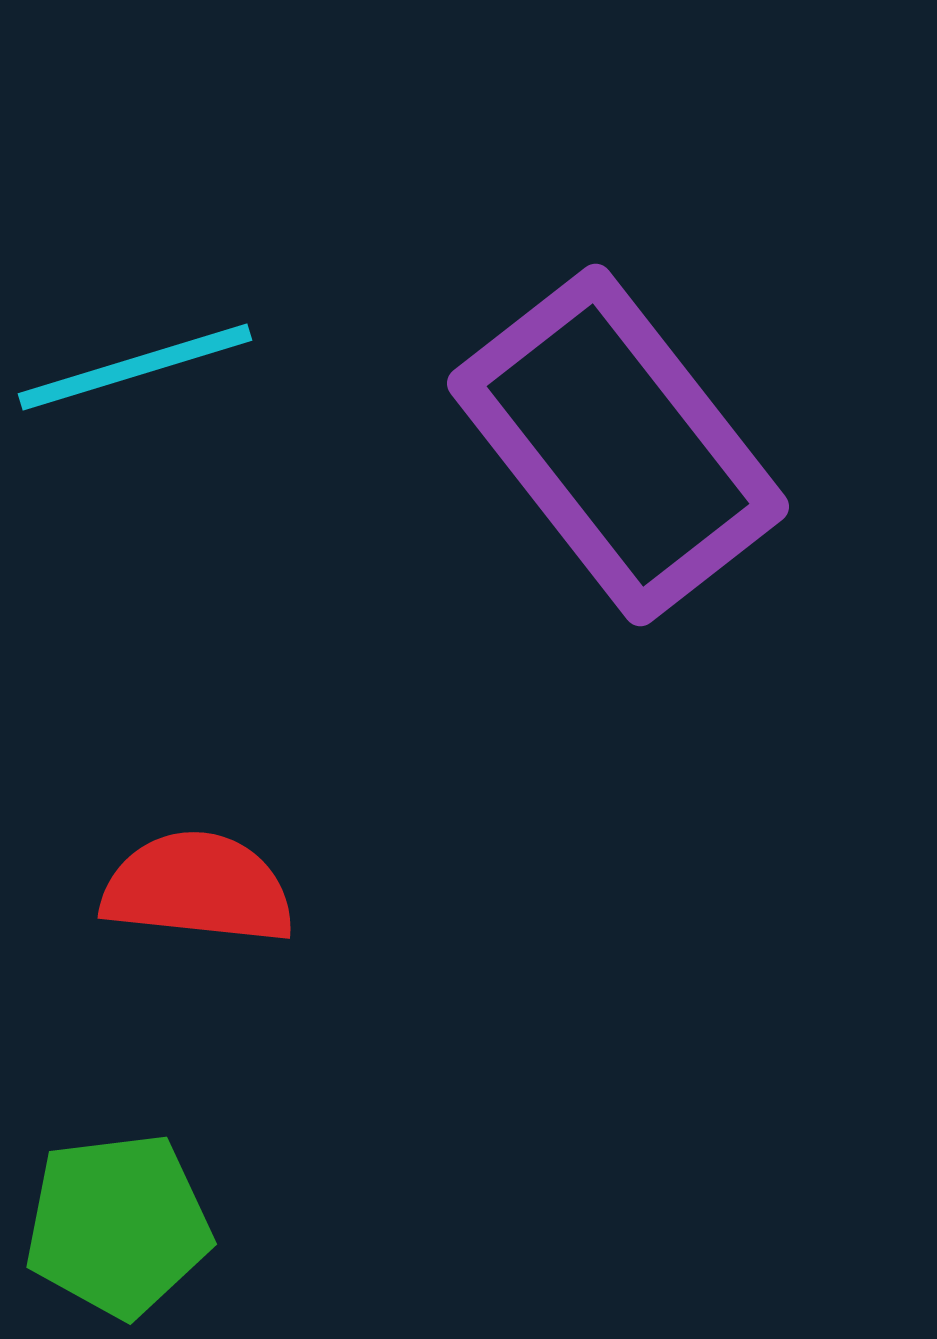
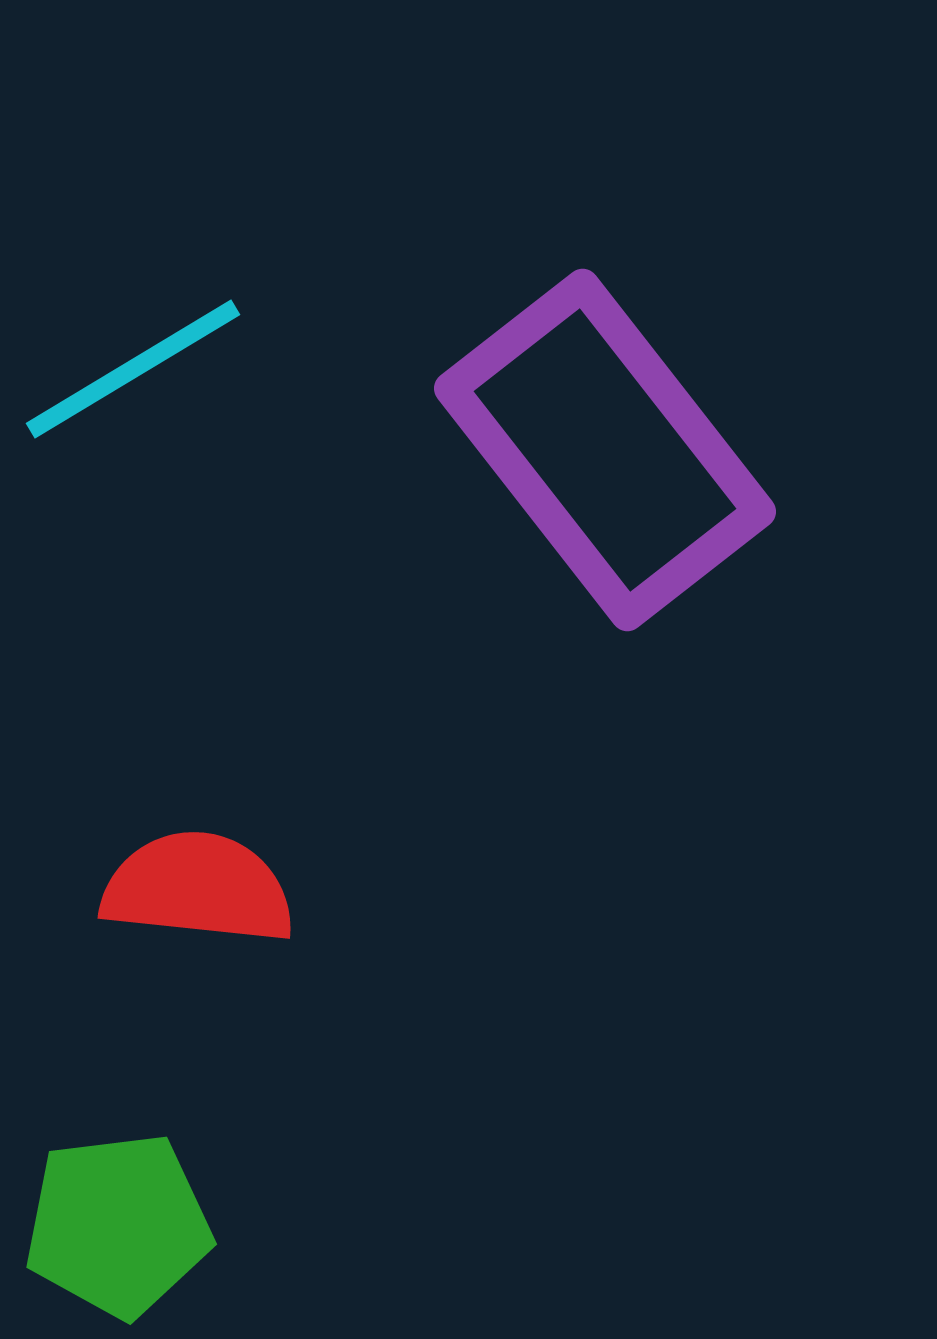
cyan line: moved 2 px left, 2 px down; rotated 14 degrees counterclockwise
purple rectangle: moved 13 px left, 5 px down
